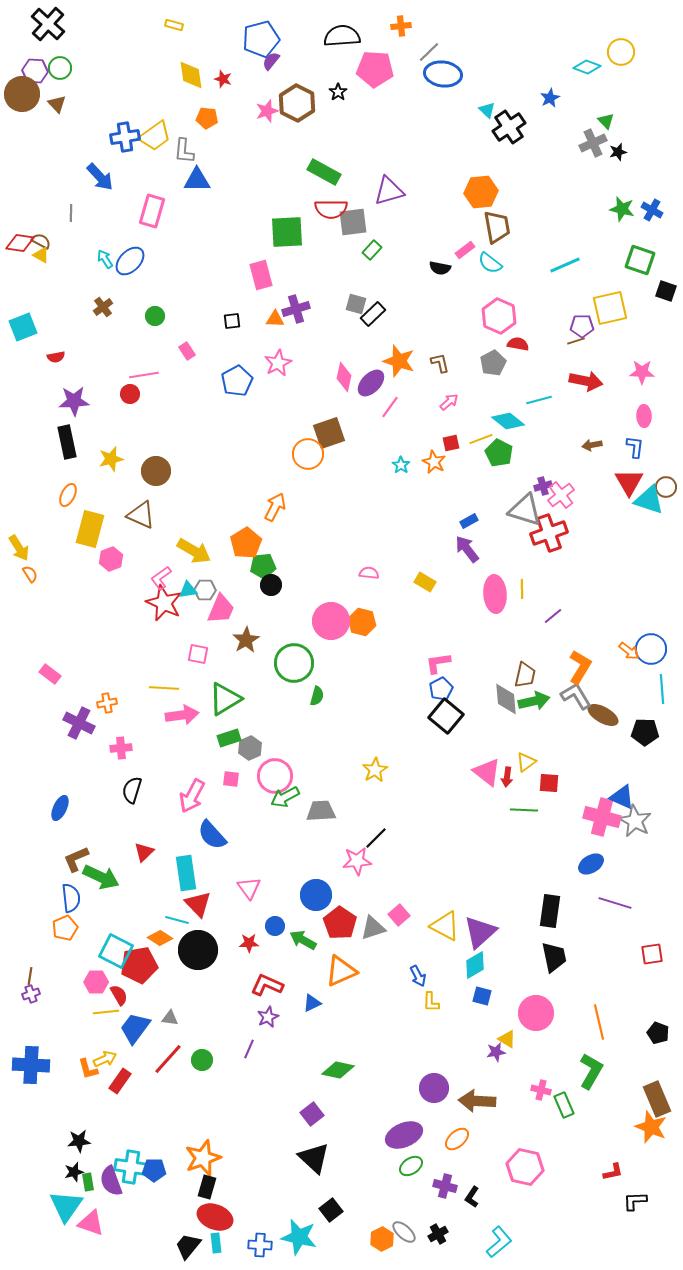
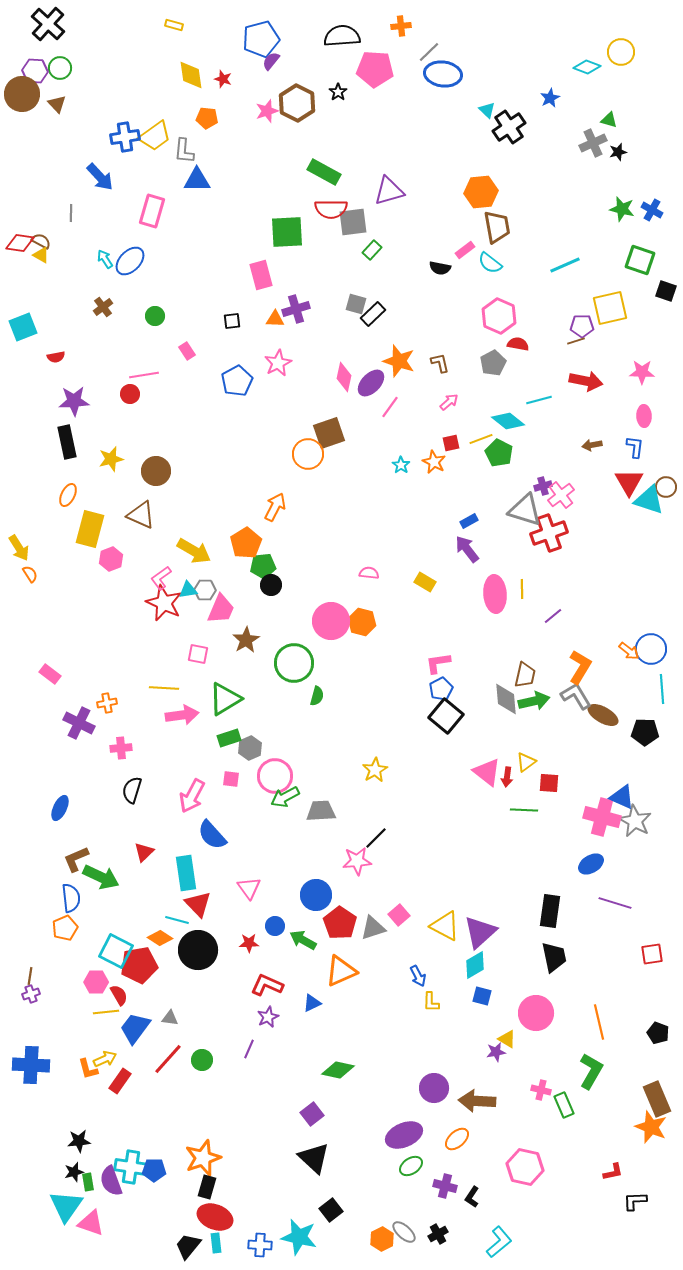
green triangle at (606, 121): moved 3 px right, 1 px up; rotated 30 degrees counterclockwise
